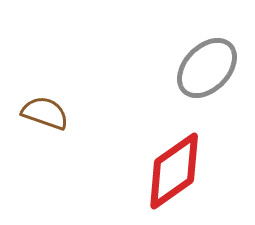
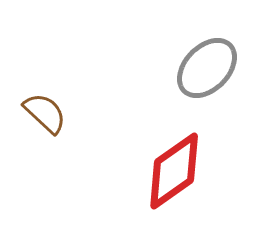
brown semicircle: rotated 24 degrees clockwise
